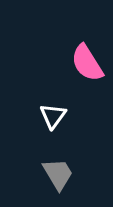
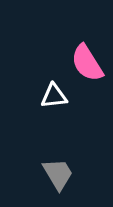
white triangle: moved 1 px right, 20 px up; rotated 48 degrees clockwise
